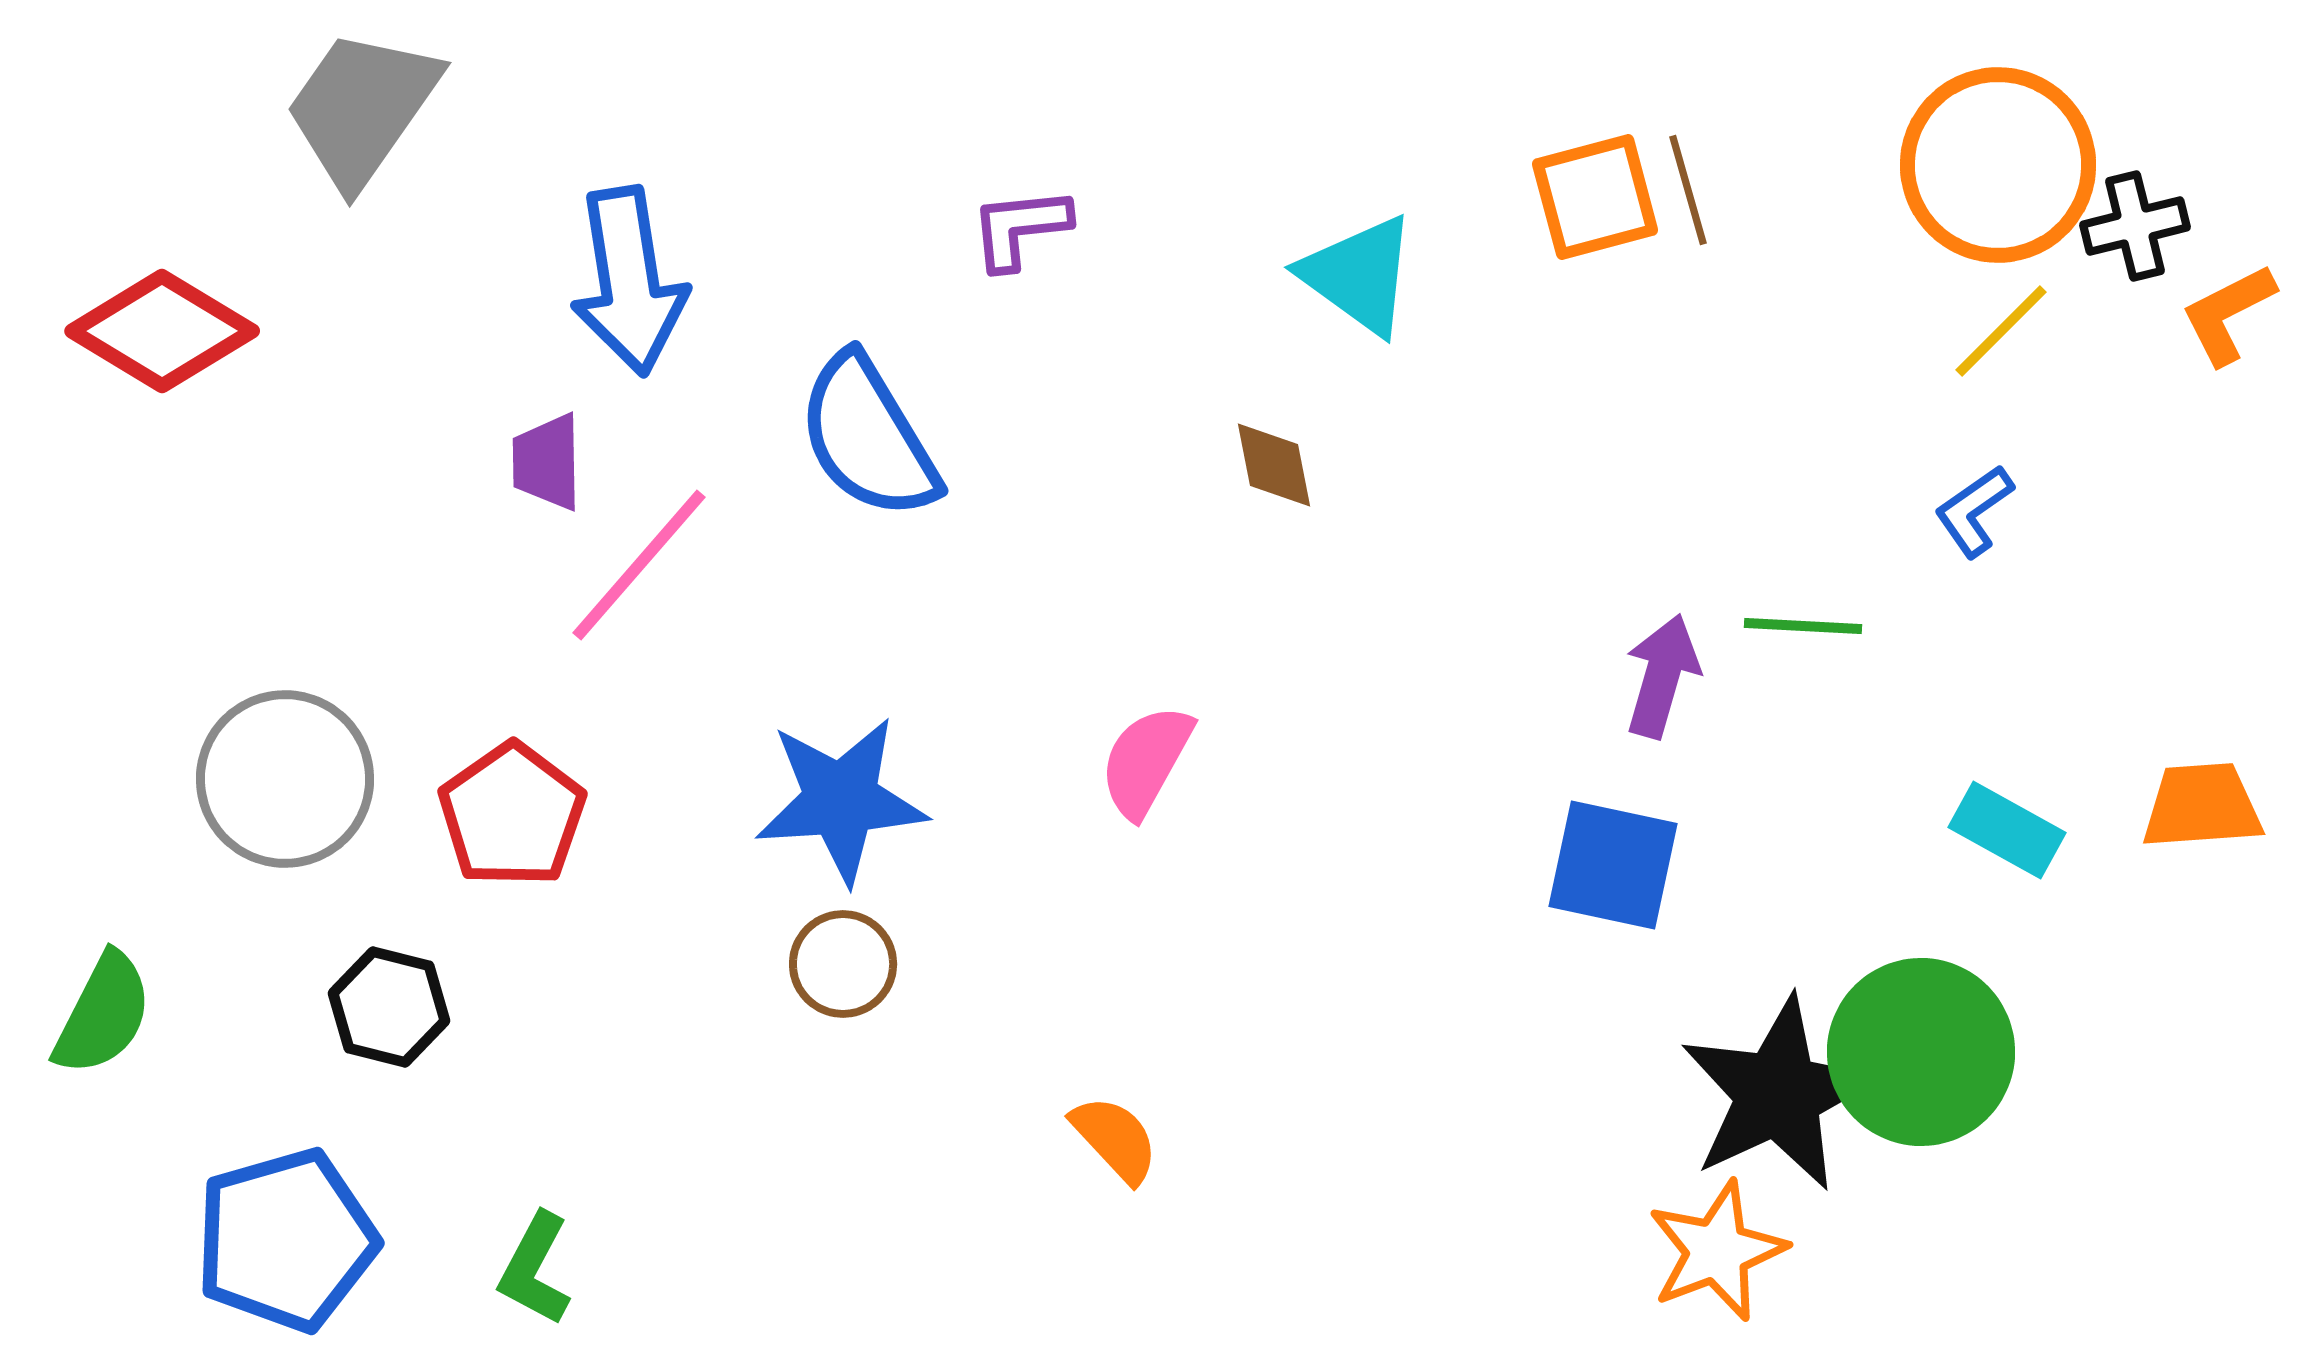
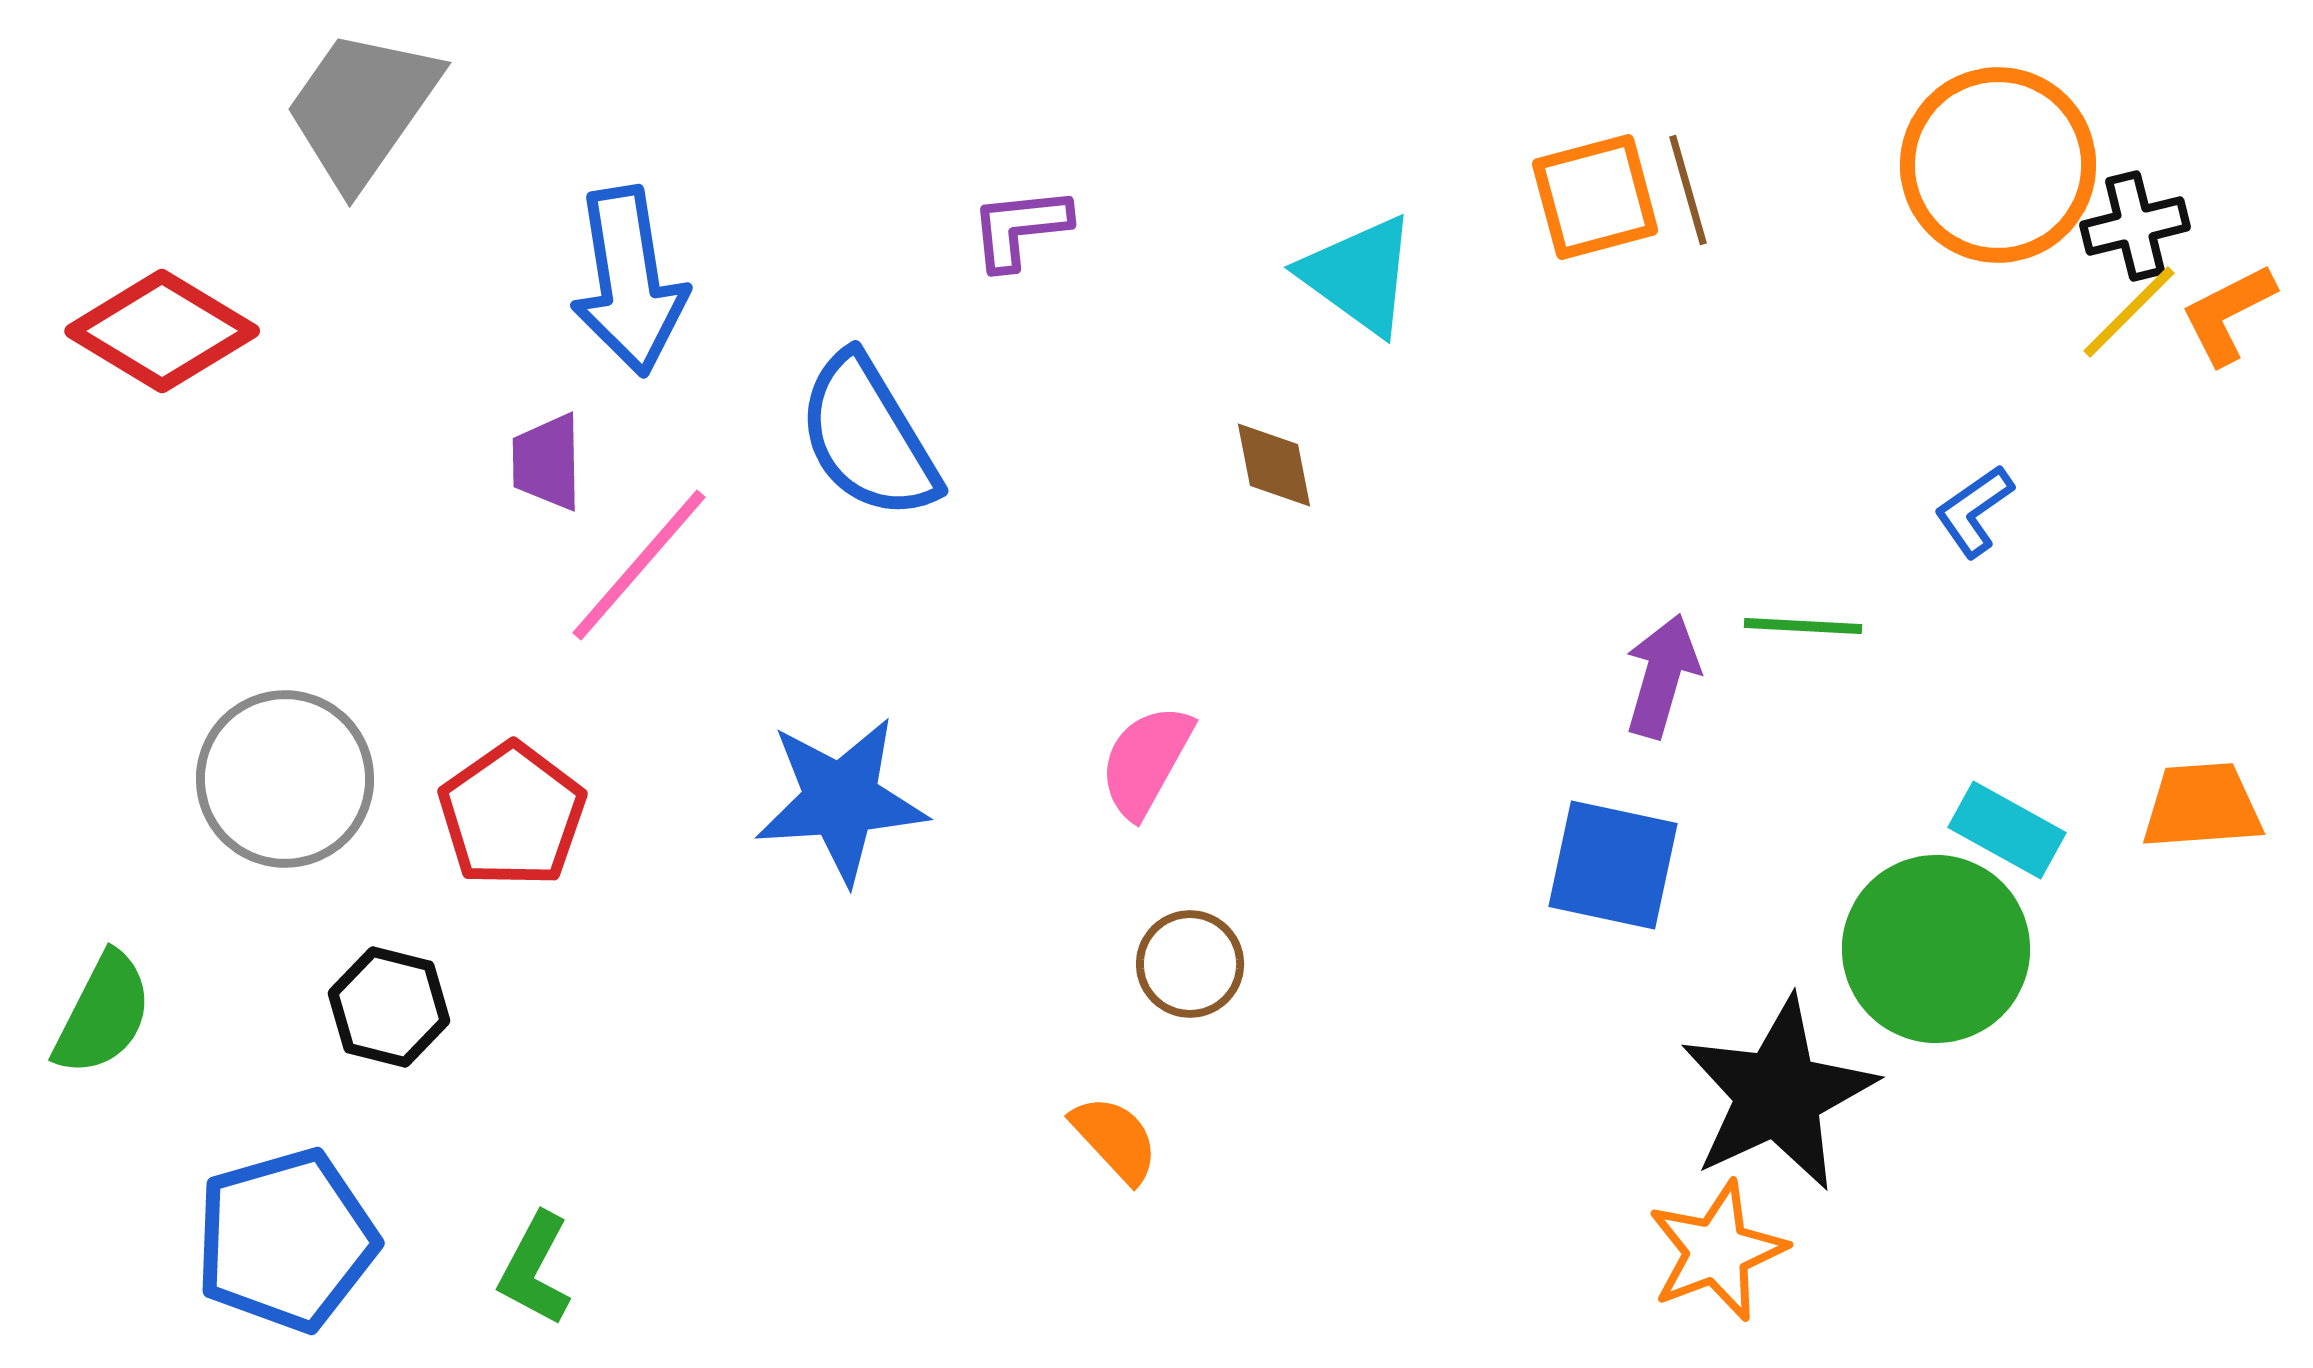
yellow line: moved 128 px right, 19 px up
brown circle: moved 347 px right
green circle: moved 15 px right, 103 px up
